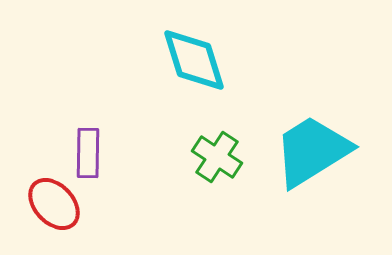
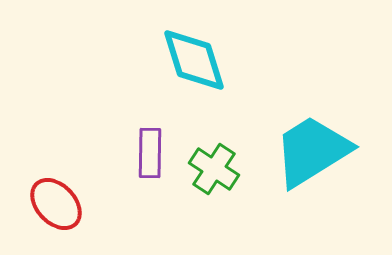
purple rectangle: moved 62 px right
green cross: moved 3 px left, 12 px down
red ellipse: moved 2 px right
